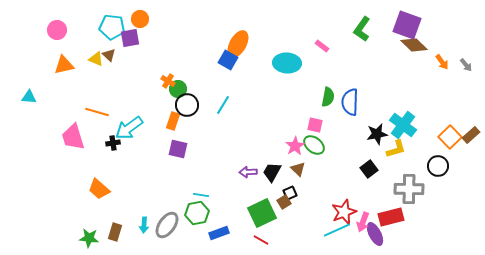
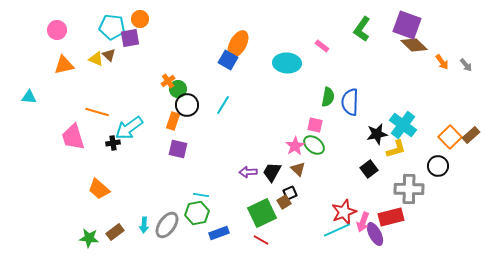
orange cross at (168, 81): rotated 24 degrees clockwise
brown rectangle at (115, 232): rotated 36 degrees clockwise
